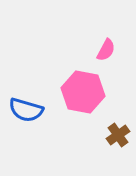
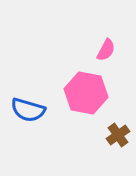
pink hexagon: moved 3 px right, 1 px down
blue semicircle: moved 2 px right
